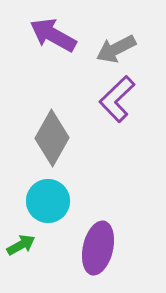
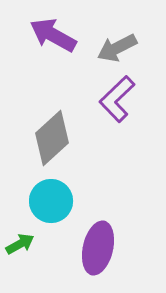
gray arrow: moved 1 px right, 1 px up
gray diamond: rotated 18 degrees clockwise
cyan circle: moved 3 px right
green arrow: moved 1 px left, 1 px up
